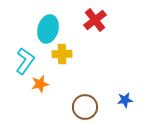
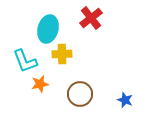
red cross: moved 4 px left, 2 px up
cyan L-shape: rotated 124 degrees clockwise
blue star: rotated 28 degrees clockwise
brown circle: moved 5 px left, 13 px up
